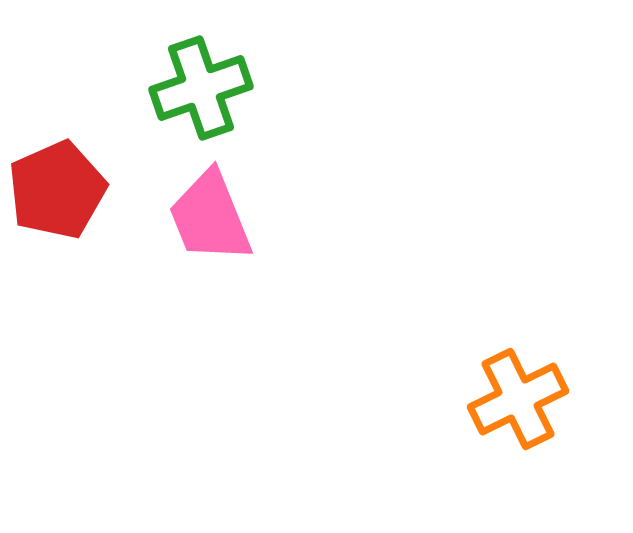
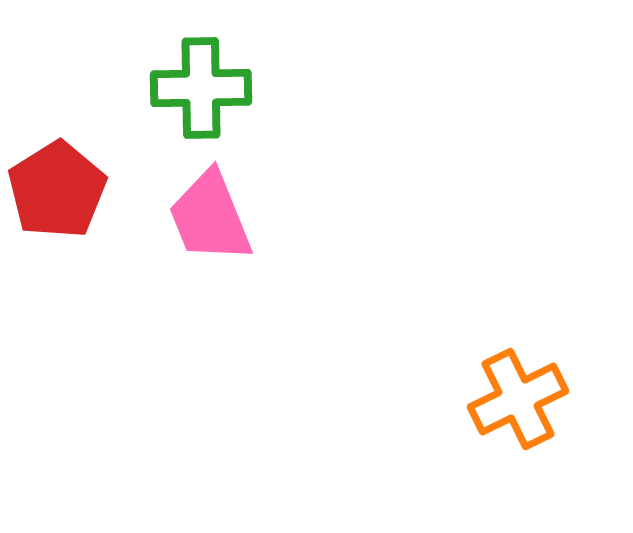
green cross: rotated 18 degrees clockwise
red pentagon: rotated 8 degrees counterclockwise
